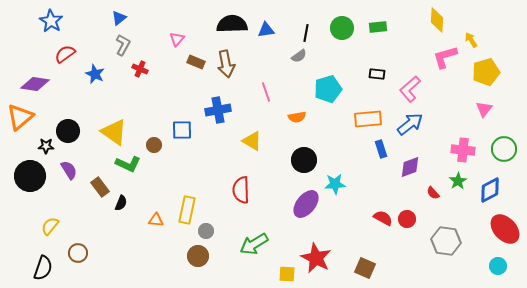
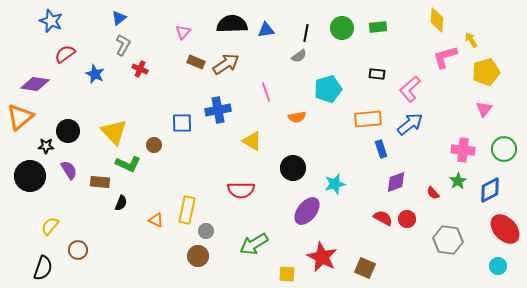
blue star at (51, 21): rotated 10 degrees counterclockwise
pink triangle at (177, 39): moved 6 px right, 7 px up
brown arrow at (226, 64): rotated 112 degrees counterclockwise
blue square at (182, 130): moved 7 px up
yellow triangle at (114, 132): rotated 12 degrees clockwise
black circle at (304, 160): moved 11 px left, 8 px down
purple diamond at (410, 167): moved 14 px left, 15 px down
cyan star at (335, 184): rotated 10 degrees counterclockwise
brown rectangle at (100, 187): moved 5 px up; rotated 48 degrees counterclockwise
red semicircle at (241, 190): rotated 88 degrees counterclockwise
purple ellipse at (306, 204): moved 1 px right, 7 px down
orange triangle at (156, 220): rotated 21 degrees clockwise
gray hexagon at (446, 241): moved 2 px right, 1 px up
brown circle at (78, 253): moved 3 px up
red star at (316, 258): moved 6 px right, 1 px up
